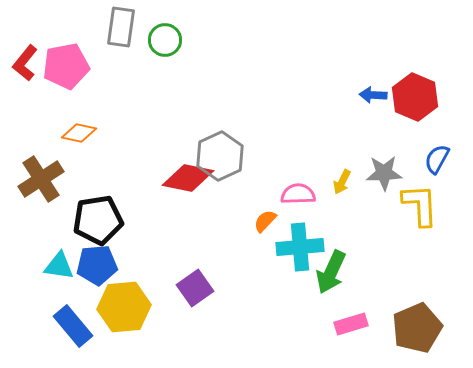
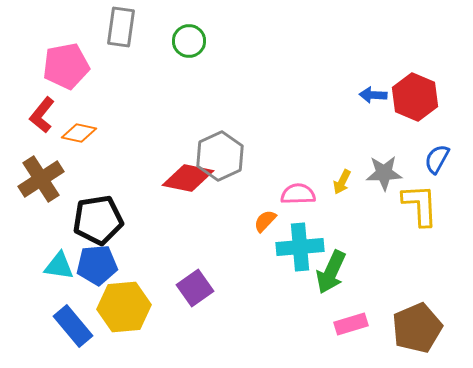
green circle: moved 24 px right, 1 px down
red L-shape: moved 17 px right, 52 px down
